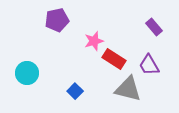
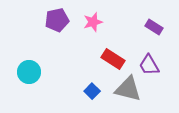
purple rectangle: rotated 18 degrees counterclockwise
pink star: moved 1 px left, 19 px up
red rectangle: moved 1 px left
cyan circle: moved 2 px right, 1 px up
blue square: moved 17 px right
